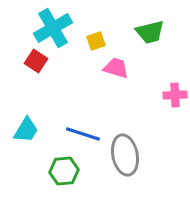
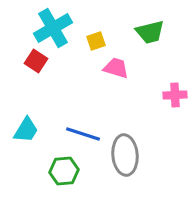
gray ellipse: rotated 6 degrees clockwise
